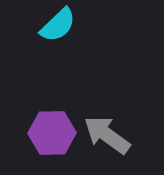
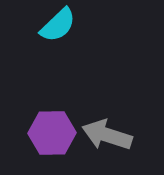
gray arrow: rotated 18 degrees counterclockwise
